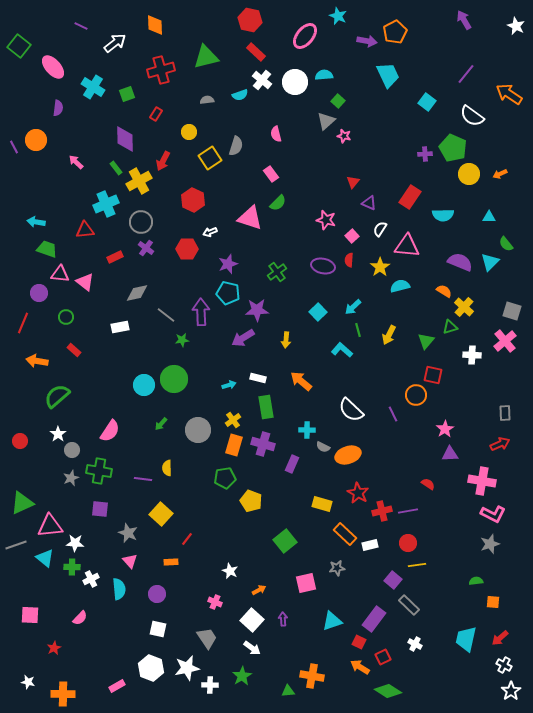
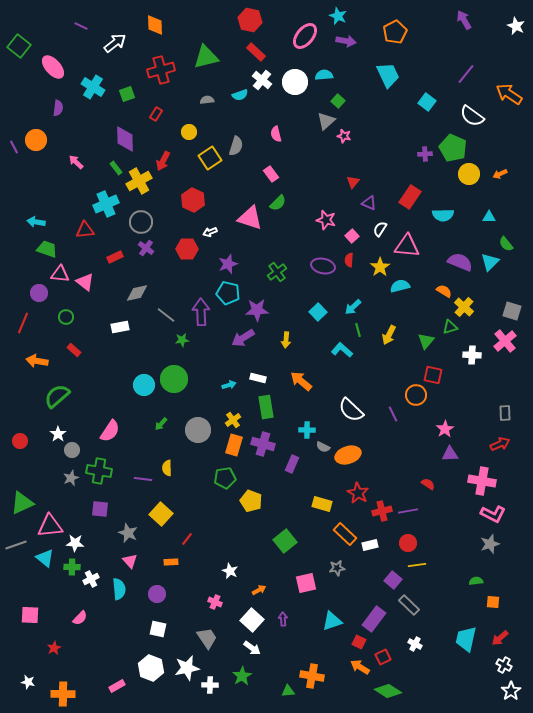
purple arrow at (367, 41): moved 21 px left
